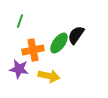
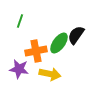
orange cross: moved 3 px right, 1 px down
yellow arrow: moved 1 px right, 2 px up
